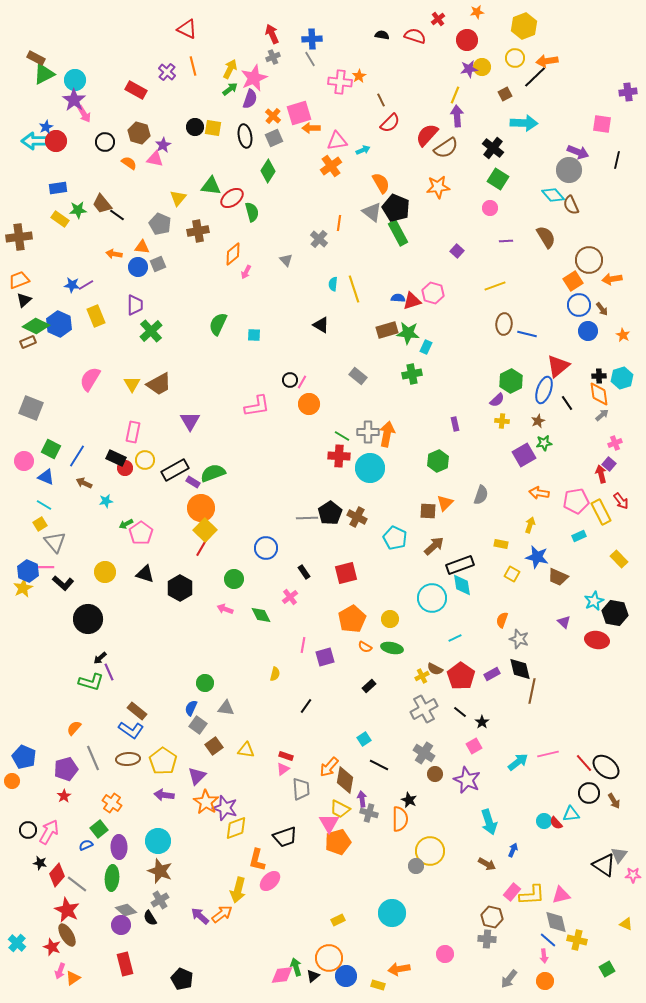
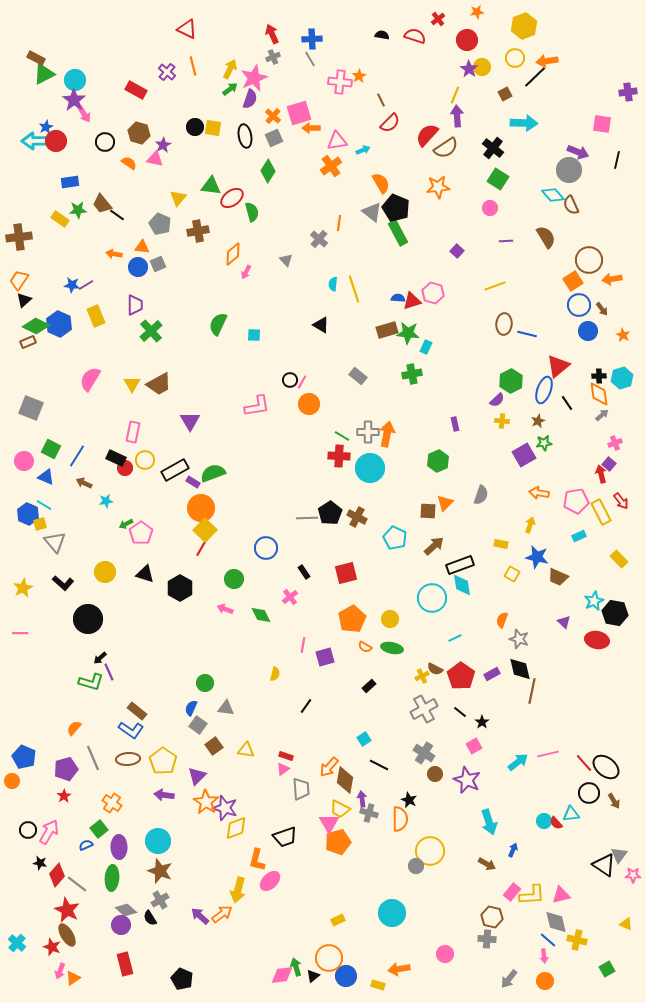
purple star at (469, 69): rotated 30 degrees counterclockwise
blue rectangle at (58, 188): moved 12 px right, 6 px up
orange trapezoid at (19, 280): rotated 35 degrees counterclockwise
yellow square at (40, 524): rotated 16 degrees clockwise
pink line at (46, 567): moved 26 px left, 66 px down
blue hexagon at (28, 571): moved 57 px up
